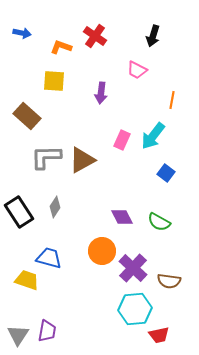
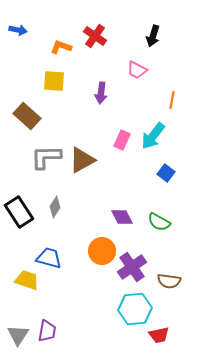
blue arrow: moved 4 px left, 3 px up
purple cross: moved 1 px left, 1 px up; rotated 12 degrees clockwise
